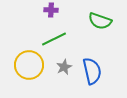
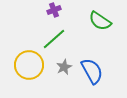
purple cross: moved 3 px right; rotated 24 degrees counterclockwise
green semicircle: rotated 15 degrees clockwise
green line: rotated 15 degrees counterclockwise
blue semicircle: rotated 16 degrees counterclockwise
